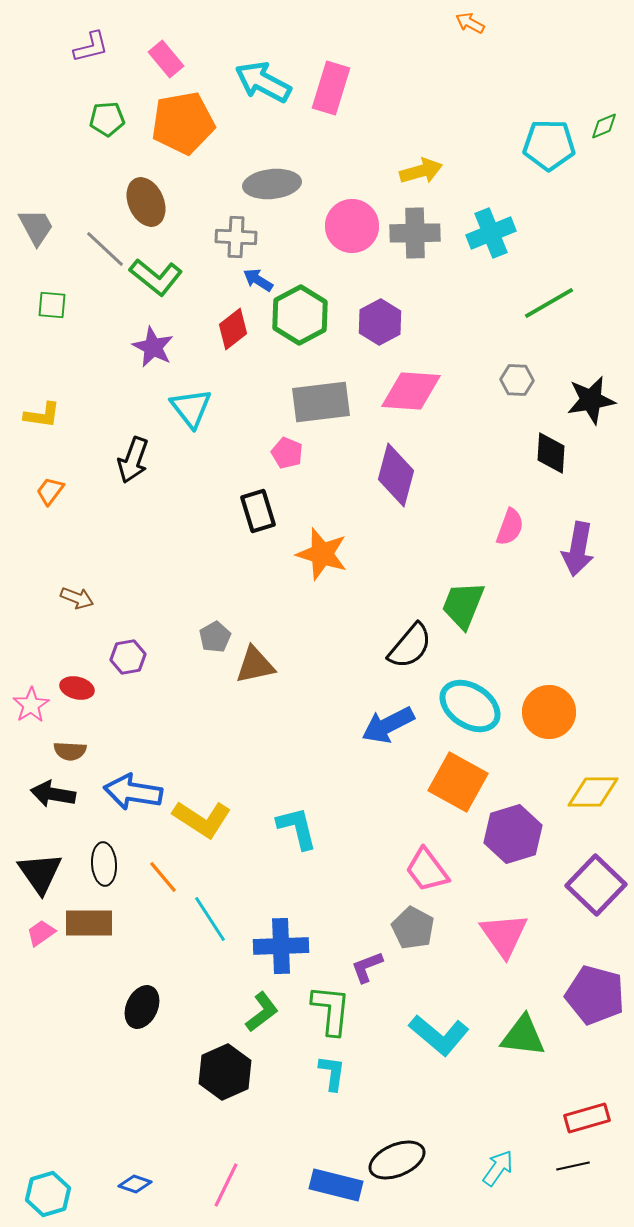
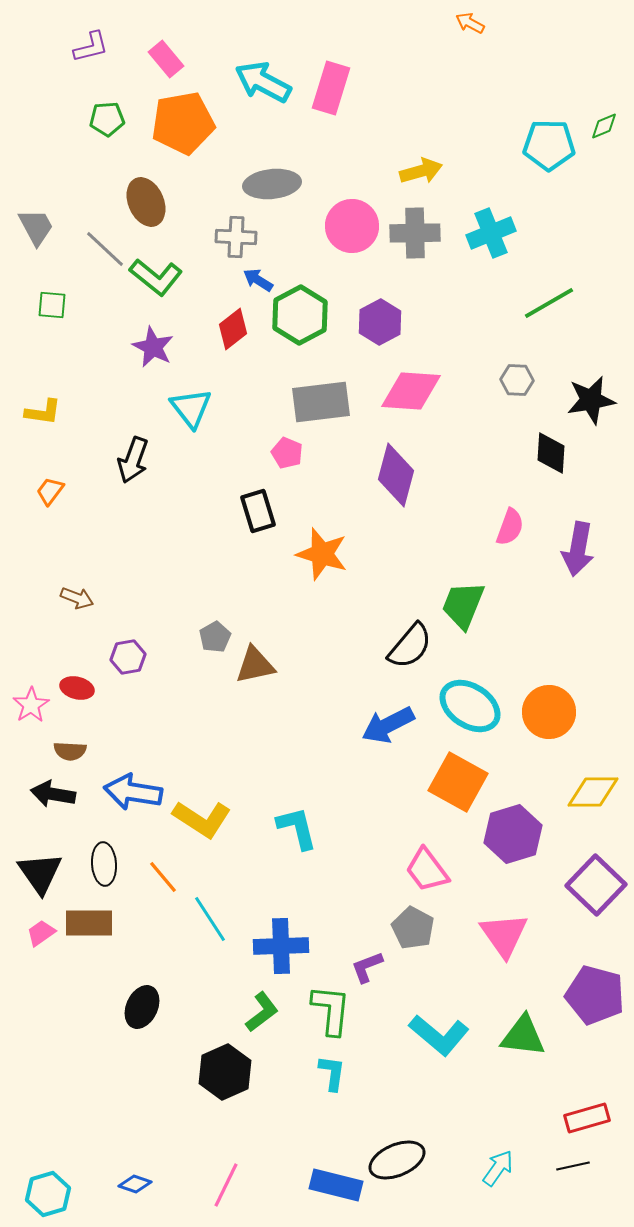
yellow L-shape at (42, 415): moved 1 px right, 3 px up
